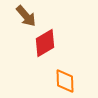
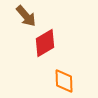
orange diamond: moved 1 px left
